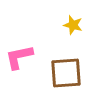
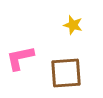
pink L-shape: moved 1 px right, 1 px down
